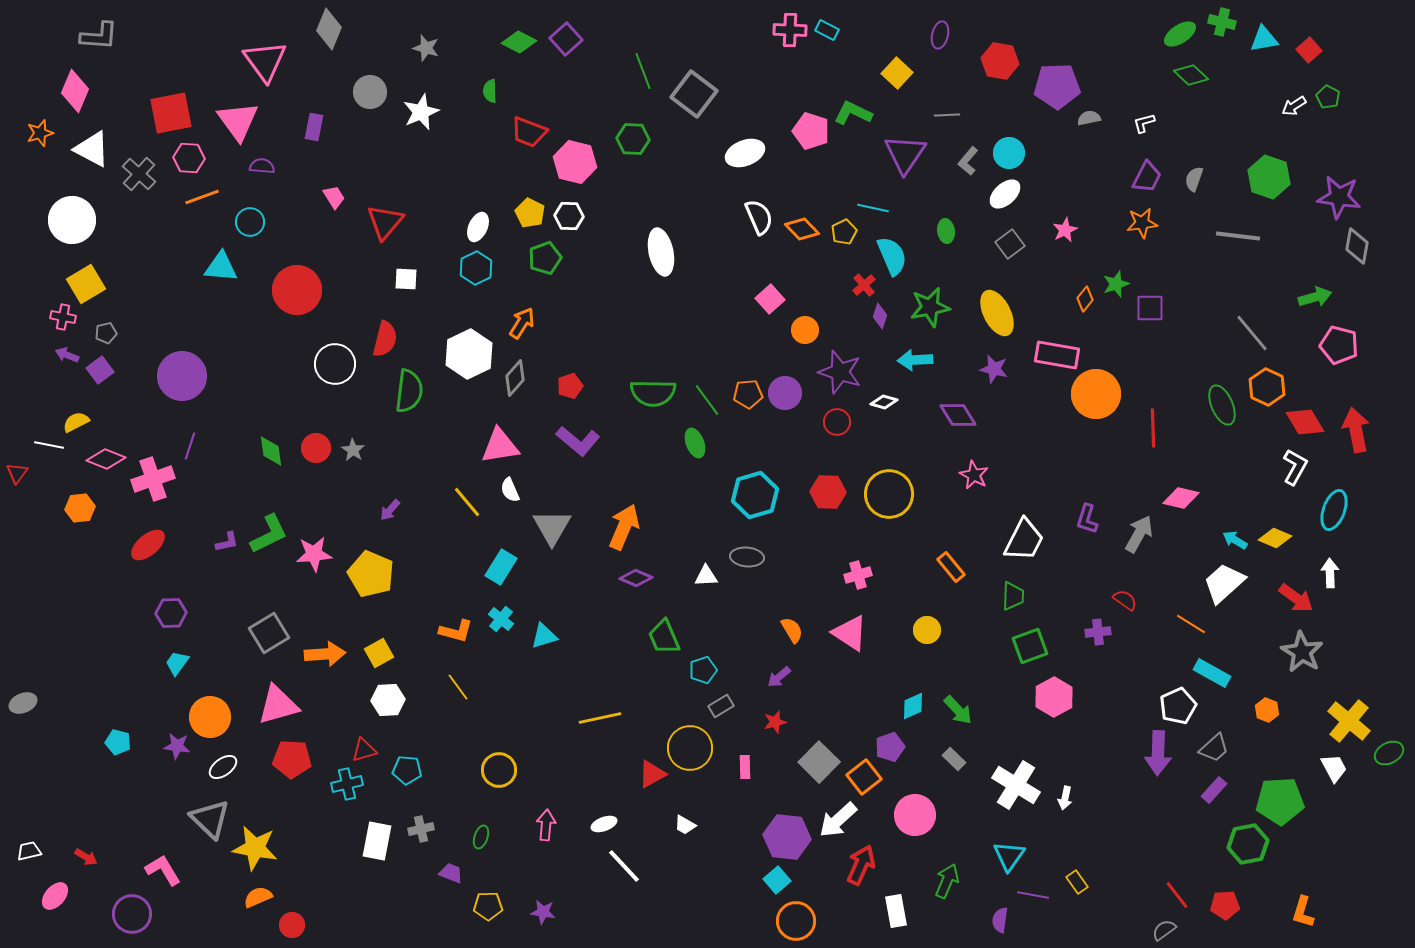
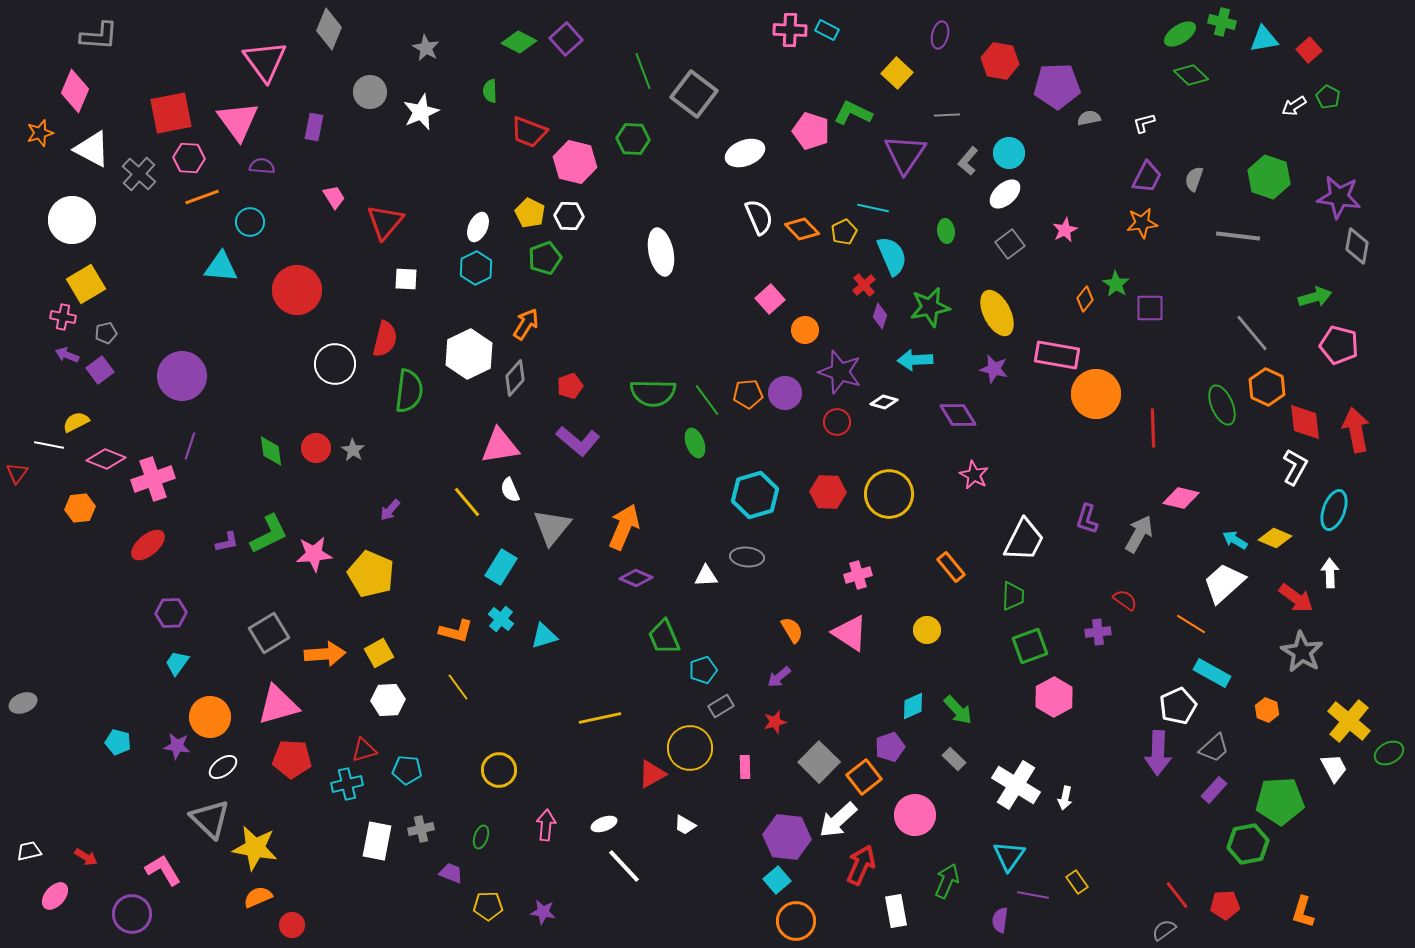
gray star at (426, 48): rotated 12 degrees clockwise
green star at (1116, 284): rotated 20 degrees counterclockwise
orange arrow at (522, 323): moved 4 px right, 1 px down
red diamond at (1305, 422): rotated 24 degrees clockwise
gray triangle at (552, 527): rotated 9 degrees clockwise
